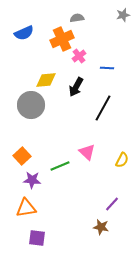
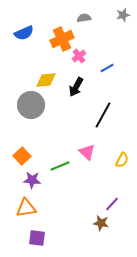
gray semicircle: moved 7 px right
blue line: rotated 32 degrees counterclockwise
black line: moved 7 px down
brown star: moved 4 px up
